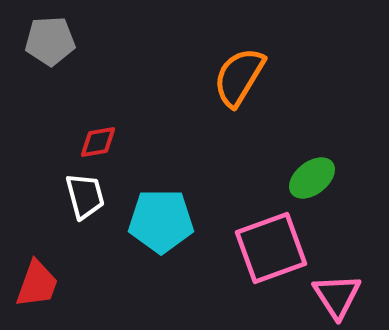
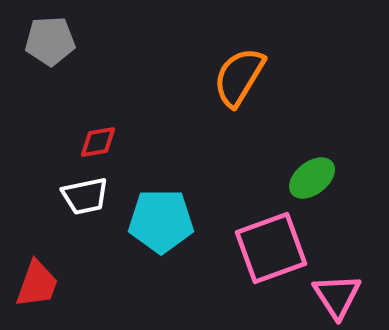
white trapezoid: rotated 93 degrees clockwise
